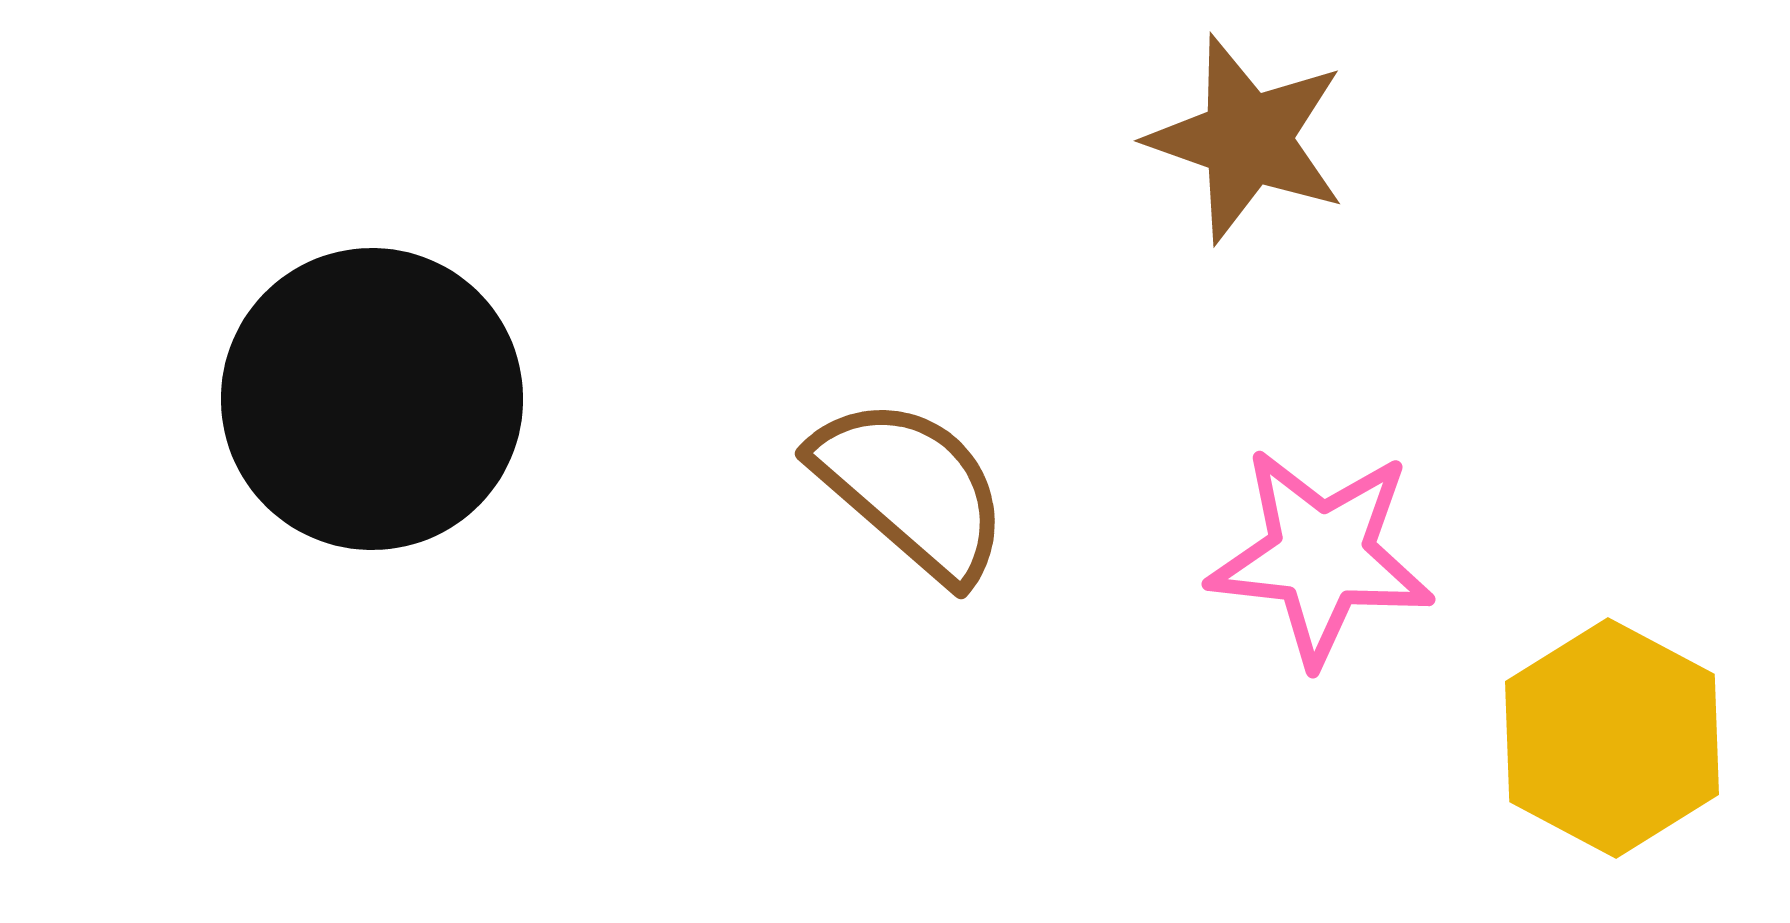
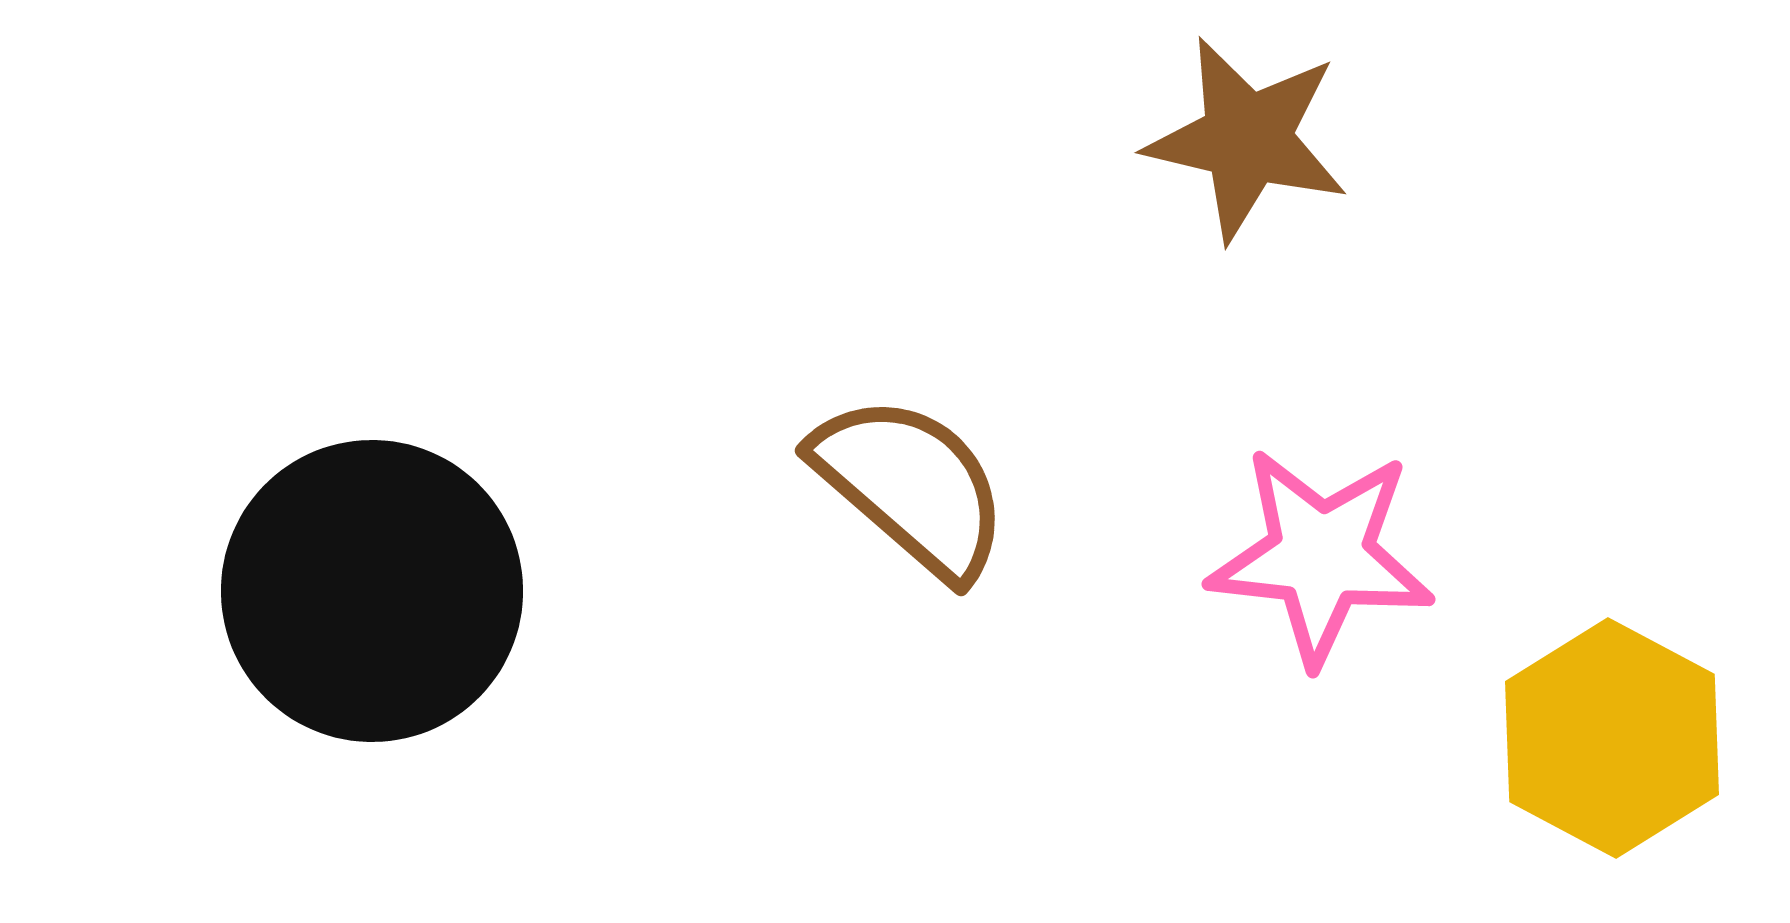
brown star: rotated 6 degrees counterclockwise
black circle: moved 192 px down
brown semicircle: moved 3 px up
